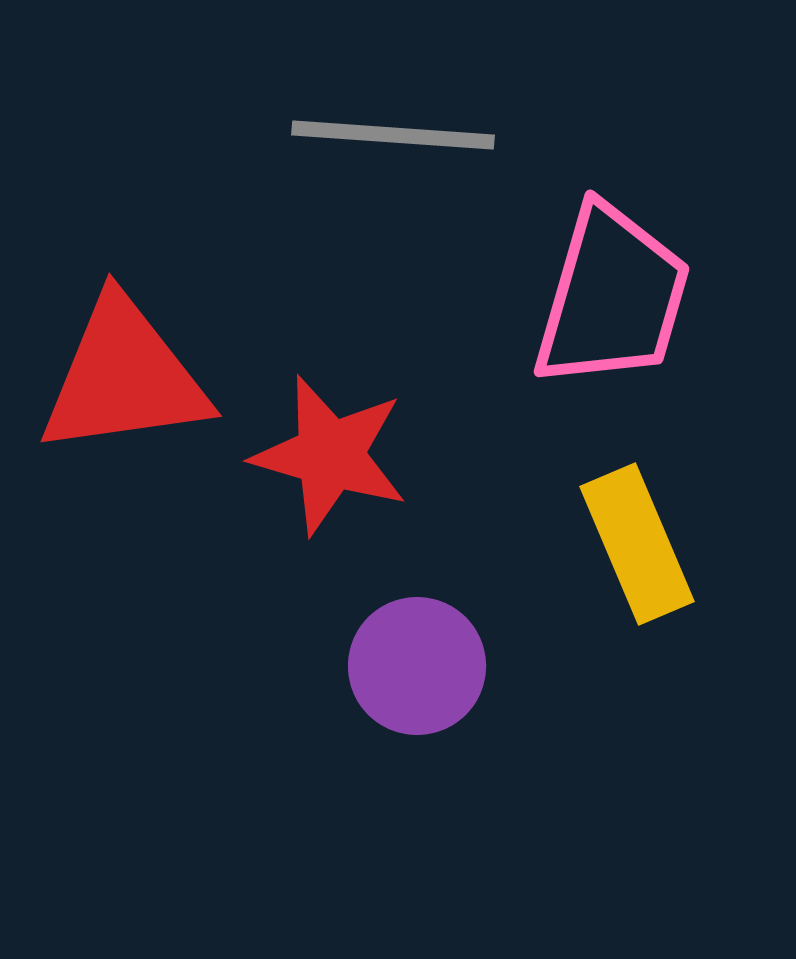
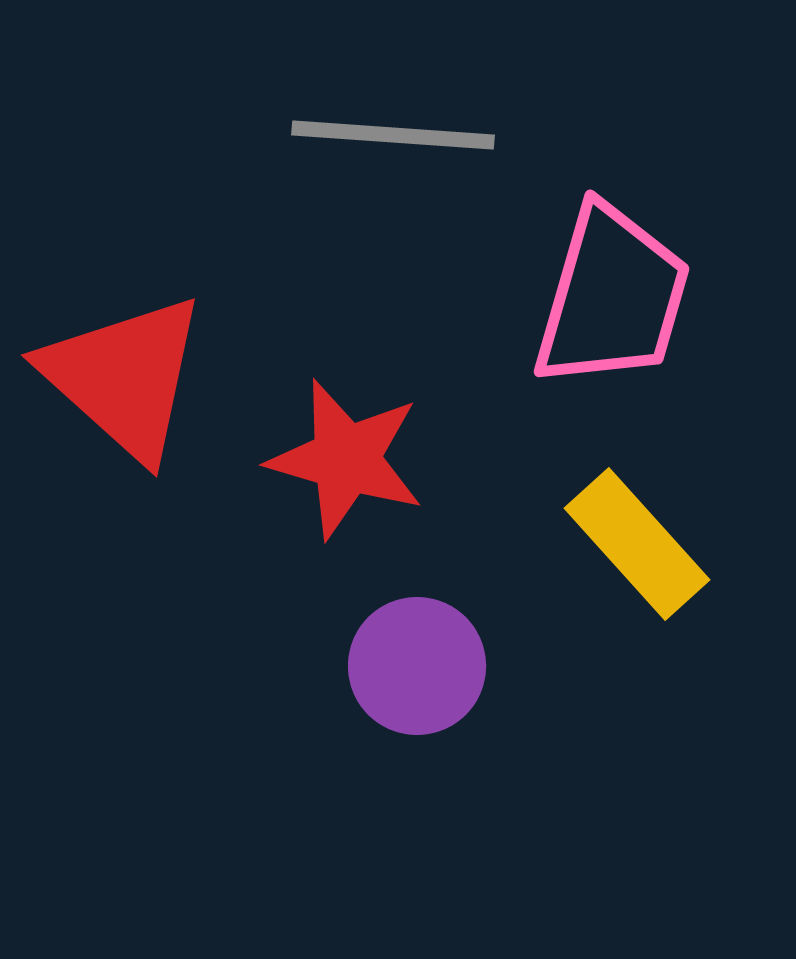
red triangle: rotated 50 degrees clockwise
red star: moved 16 px right, 4 px down
yellow rectangle: rotated 19 degrees counterclockwise
